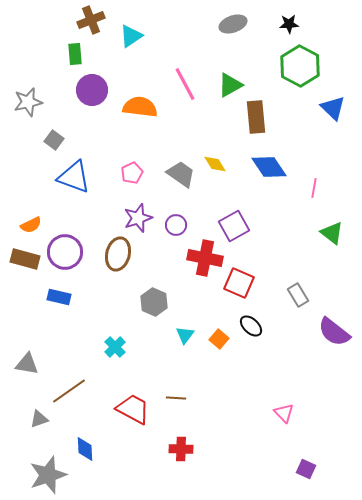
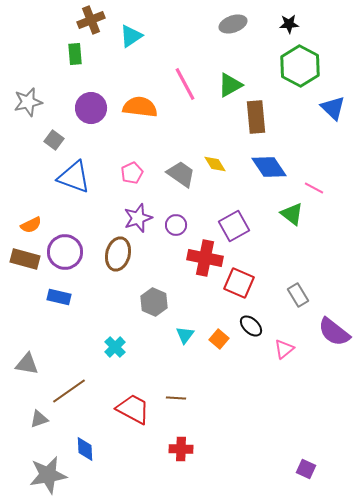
purple circle at (92, 90): moved 1 px left, 18 px down
pink line at (314, 188): rotated 72 degrees counterclockwise
green triangle at (332, 233): moved 40 px left, 19 px up
pink triangle at (284, 413): moved 64 px up; rotated 35 degrees clockwise
gray star at (48, 475): rotated 9 degrees clockwise
